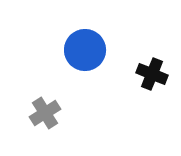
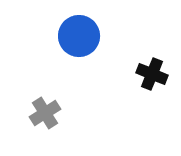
blue circle: moved 6 px left, 14 px up
